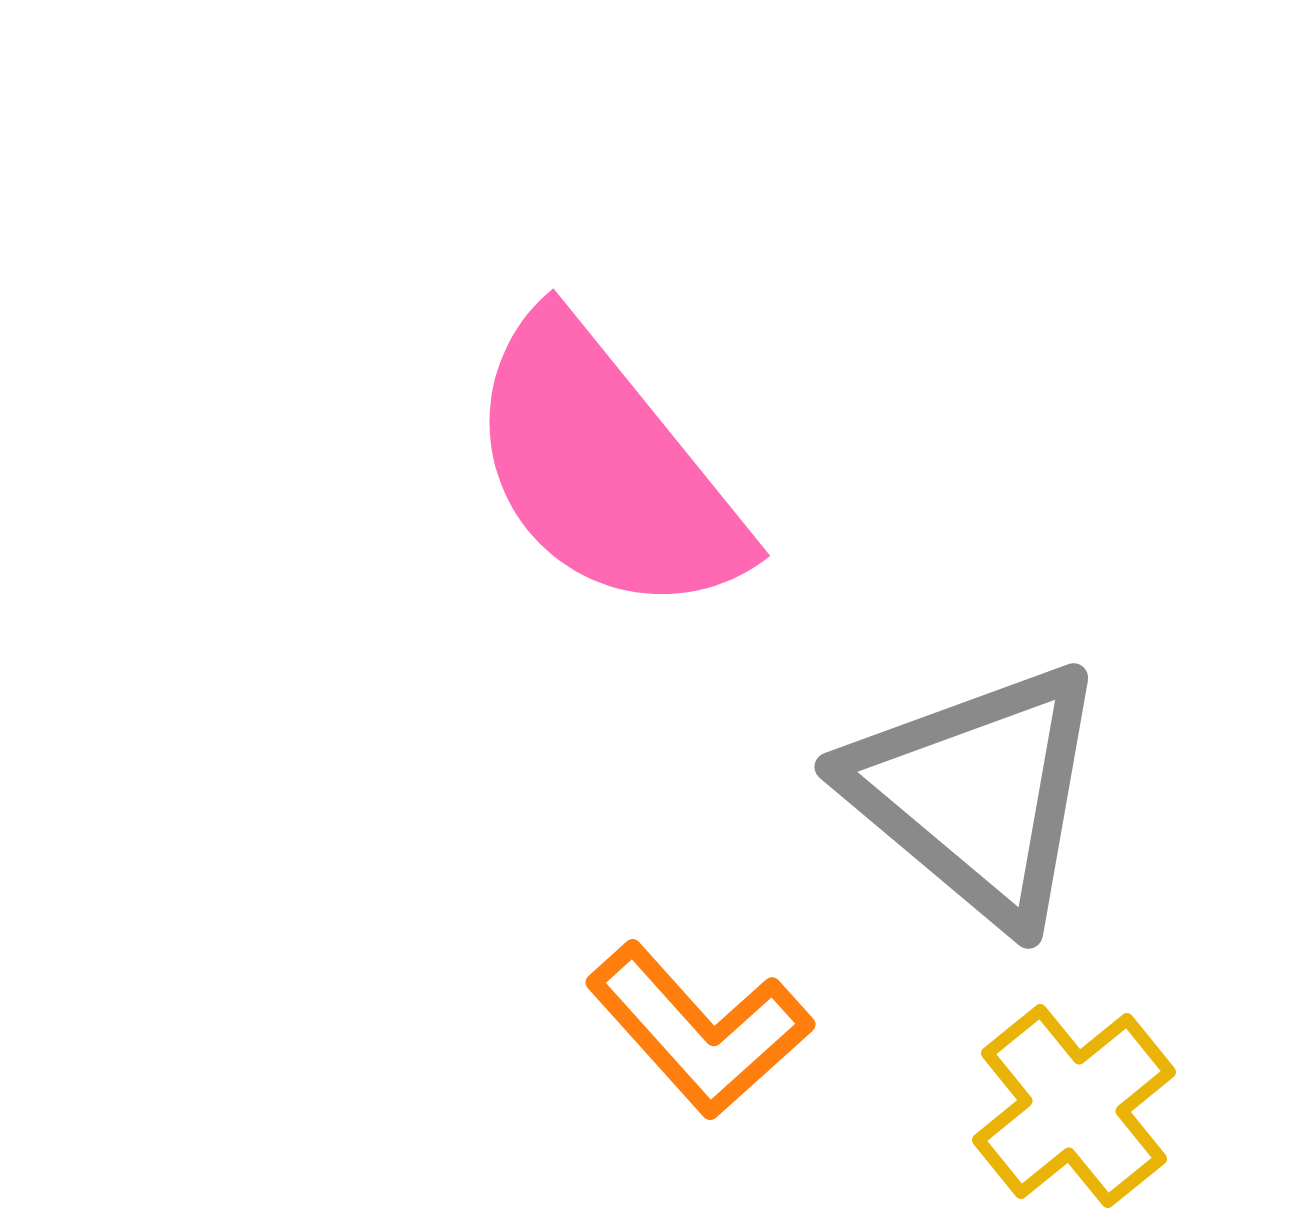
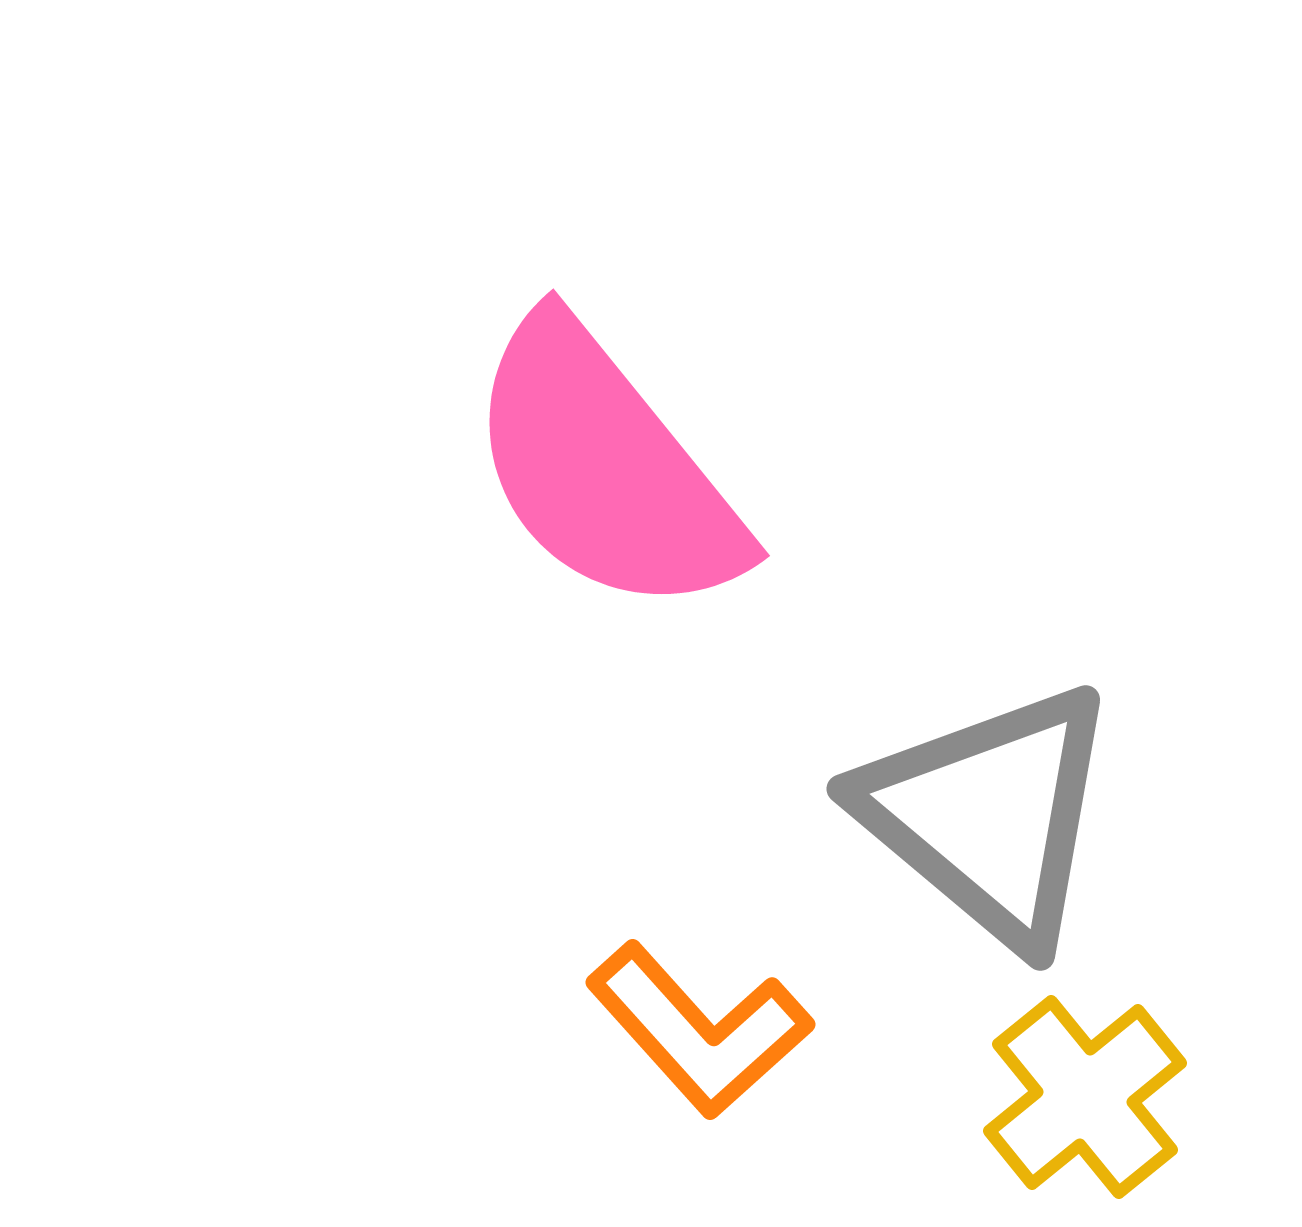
gray triangle: moved 12 px right, 22 px down
yellow cross: moved 11 px right, 9 px up
